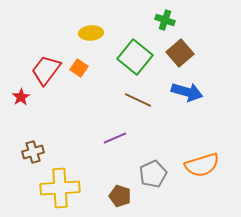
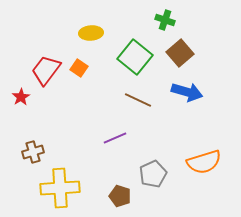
orange semicircle: moved 2 px right, 3 px up
